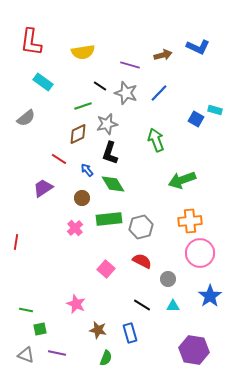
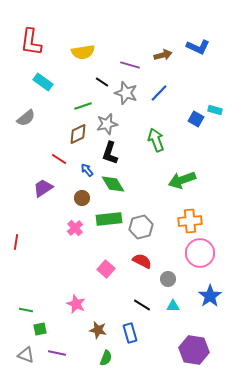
black line at (100, 86): moved 2 px right, 4 px up
